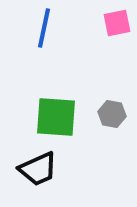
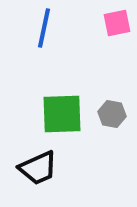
green square: moved 6 px right, 3 px up; rotated 6 degrees counterclockwise
black trapezoid: moved 1 px up
